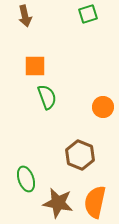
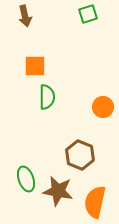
green semicircle: rotated 20 degrees clockwise
brown star: moved 12 px up
